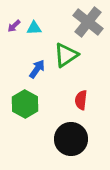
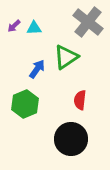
green triangle: moved 2 px down
red semicircle: moved 1 px left
green hexagon: rotated 8 degrees clockwise
